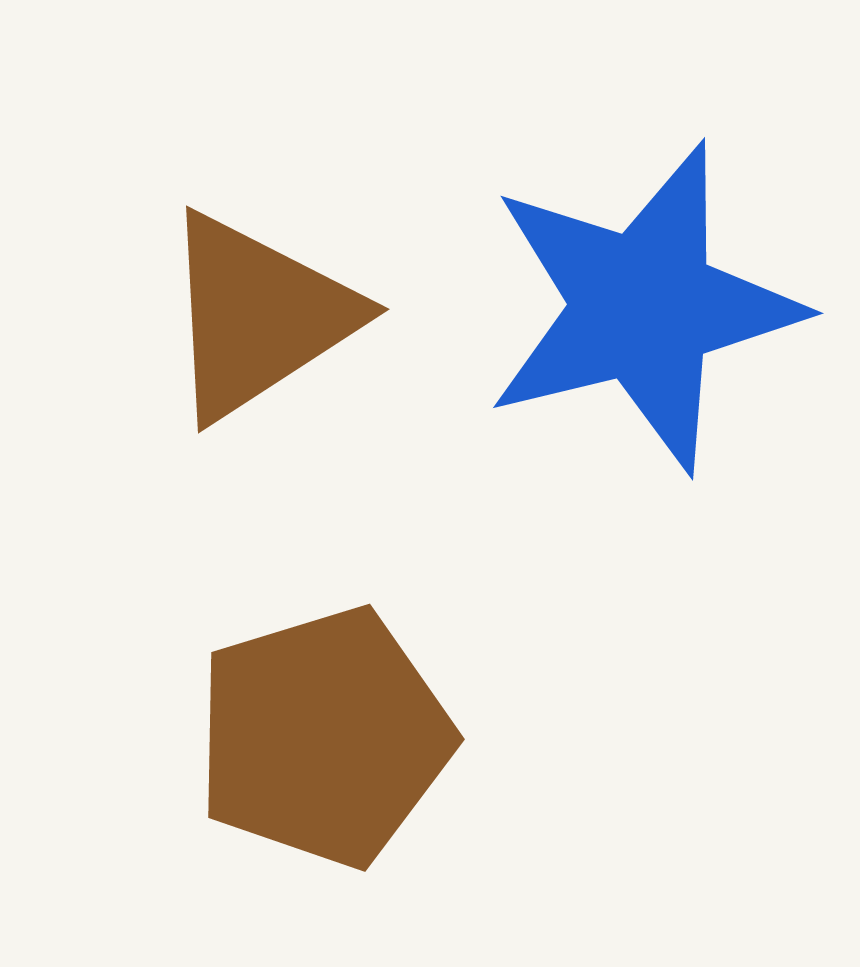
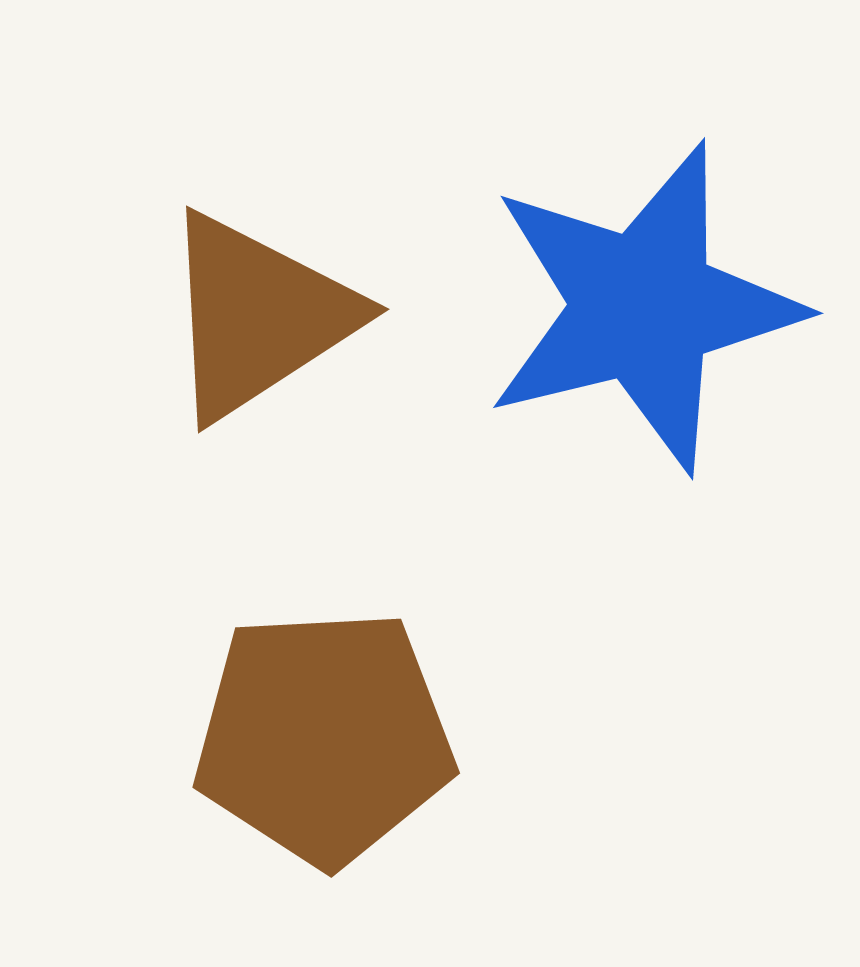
brown pentagon: rotated 14 degrees clockwise
